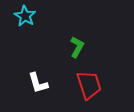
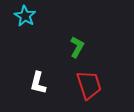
white L-shape: rotated 30 degrees clockwise
